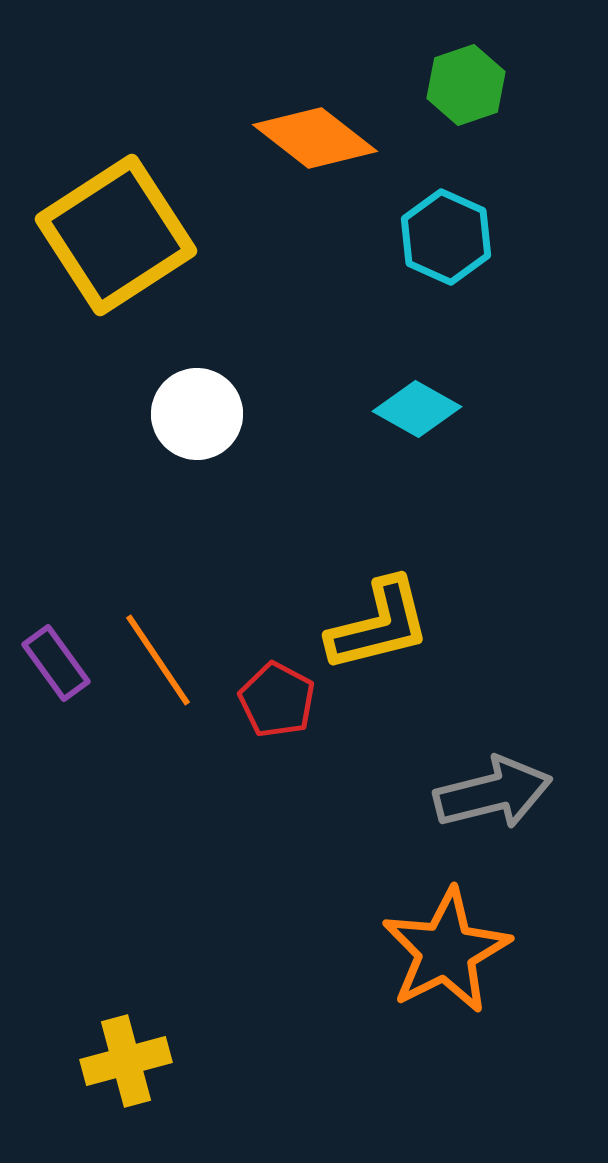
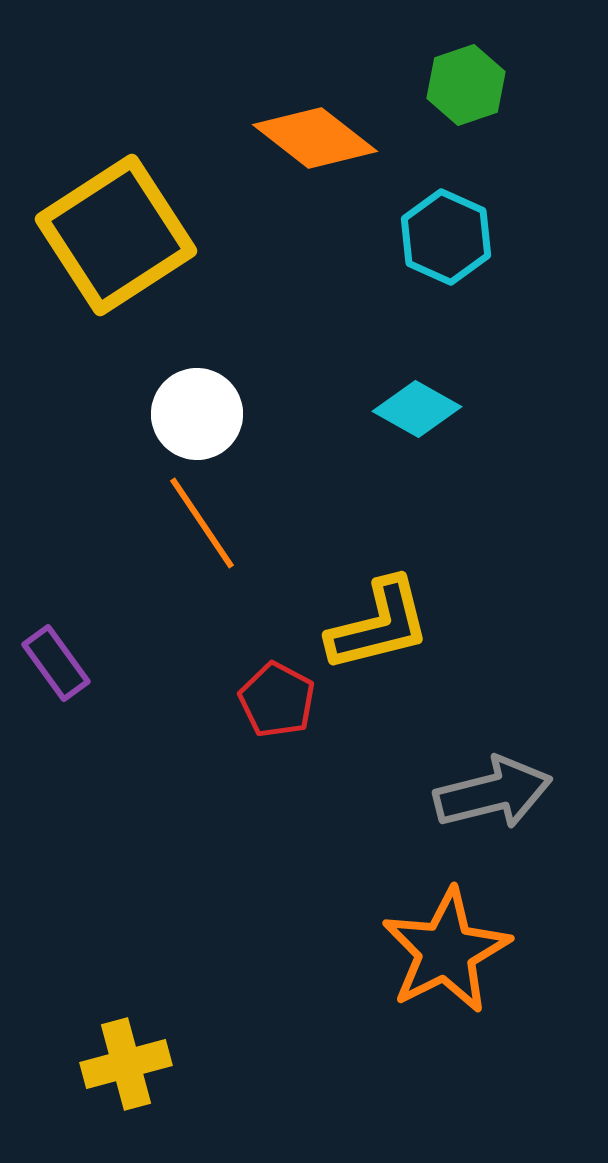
orange line: moved 44 px right, 137 px up
yellow cross: moved 3 px down
